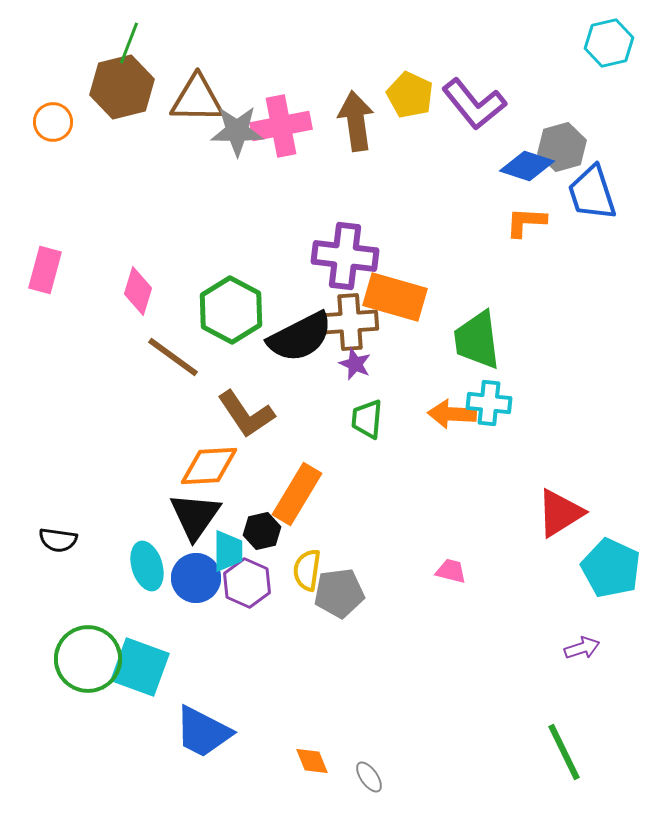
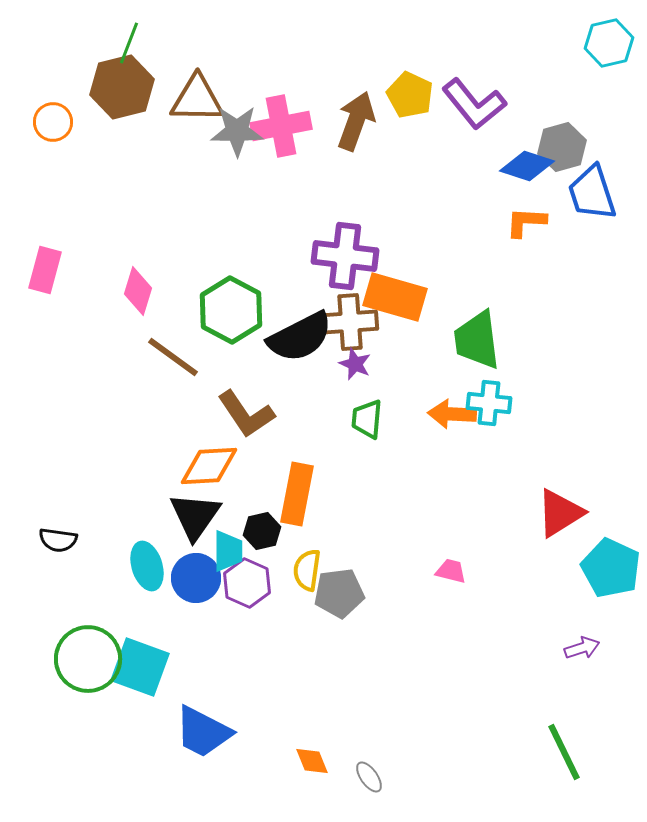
brown arrow at (356, 121): rotated 28 degrees clockwise
orange rectangle at (297, 494): rotated 20 degrees counterclockwise
